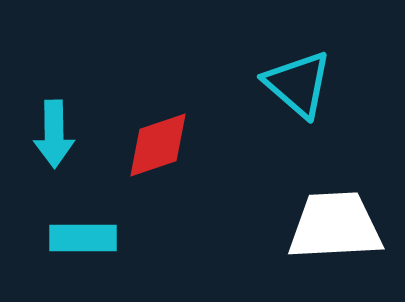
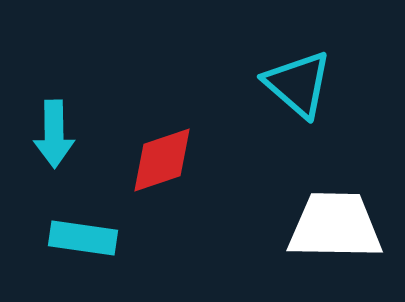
red diamond: moved 4 px right, 15 px down
white trapezoid: rotated 4 degrees clockwise
cyan rectangle: rotated 8 degrees clockwise
